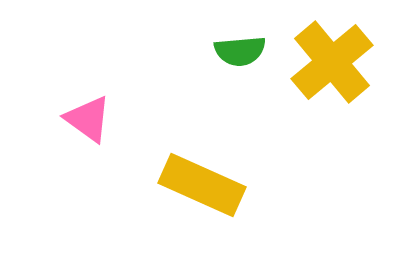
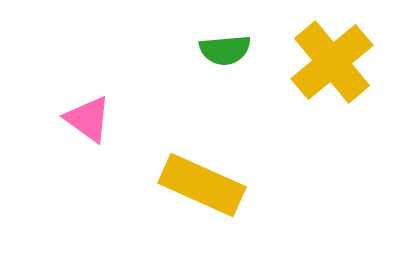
green semicircle: moved 15 px left, 1 px up
